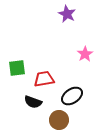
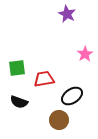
black semicircle: moved 14 px left
